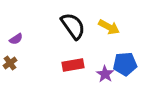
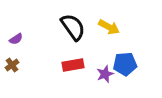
black semicircle: moved 1 px down
brown cross: moved 2 px right, 2 px down
purple star: rotated 18 degrees clockwise
